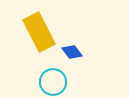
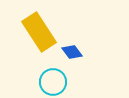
yellow rectangle: rotated 6 degrees counterclockwise
